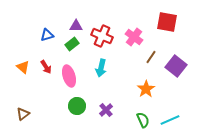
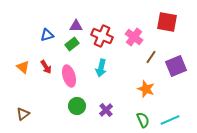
purple square: rotated 30 degrees clockwise
orange star: rotated 18 degrees counterclockwise
